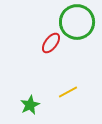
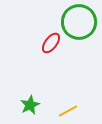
green circle: moved 2 px right
yellow line: moved 19 px down
